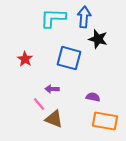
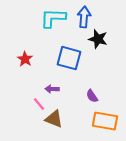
purple semicircle: moved 1 px left, 1 px up; rotated 136 degrees counterclockwise
